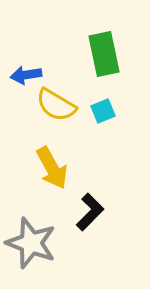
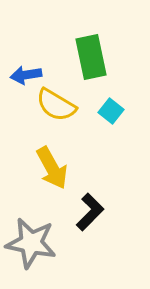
green rectangle: moved 13 px left, 3 px down
cyan square: moved 8 px right; rotated 30 degrees counterclockwise
gray star: rotated 9 degrees counterclockwise
